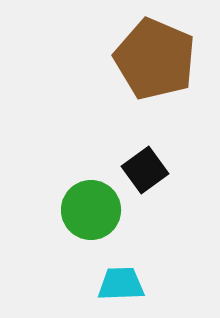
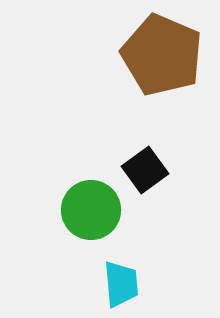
brown pentagon: moved 7 px right, 4 px up
cyan trapezoid: rotated 87 degrees clockwise
